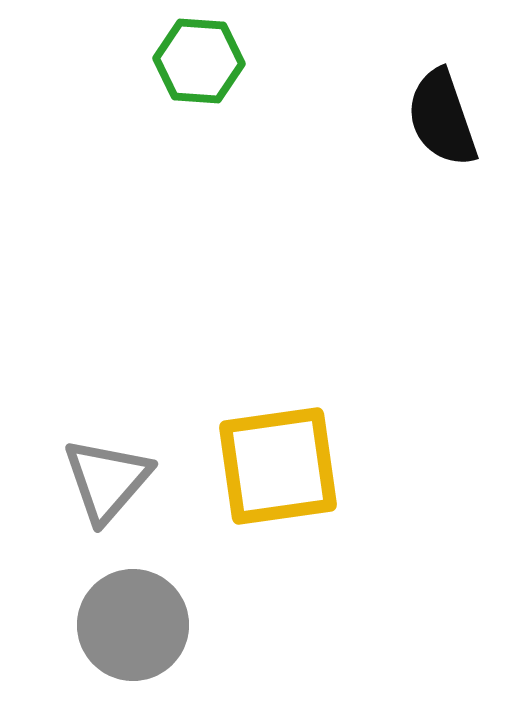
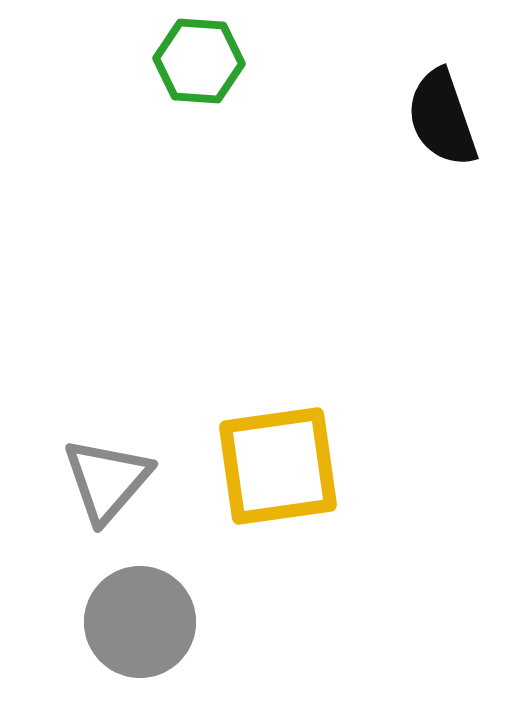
gray circle: moved 7 px right, 3 px up
